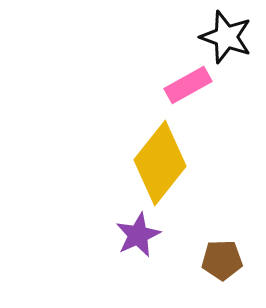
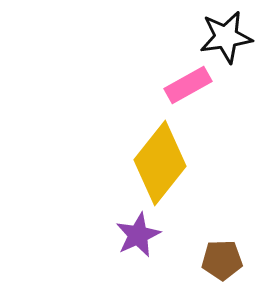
black star: rotated 28 degrees counterclockwise
